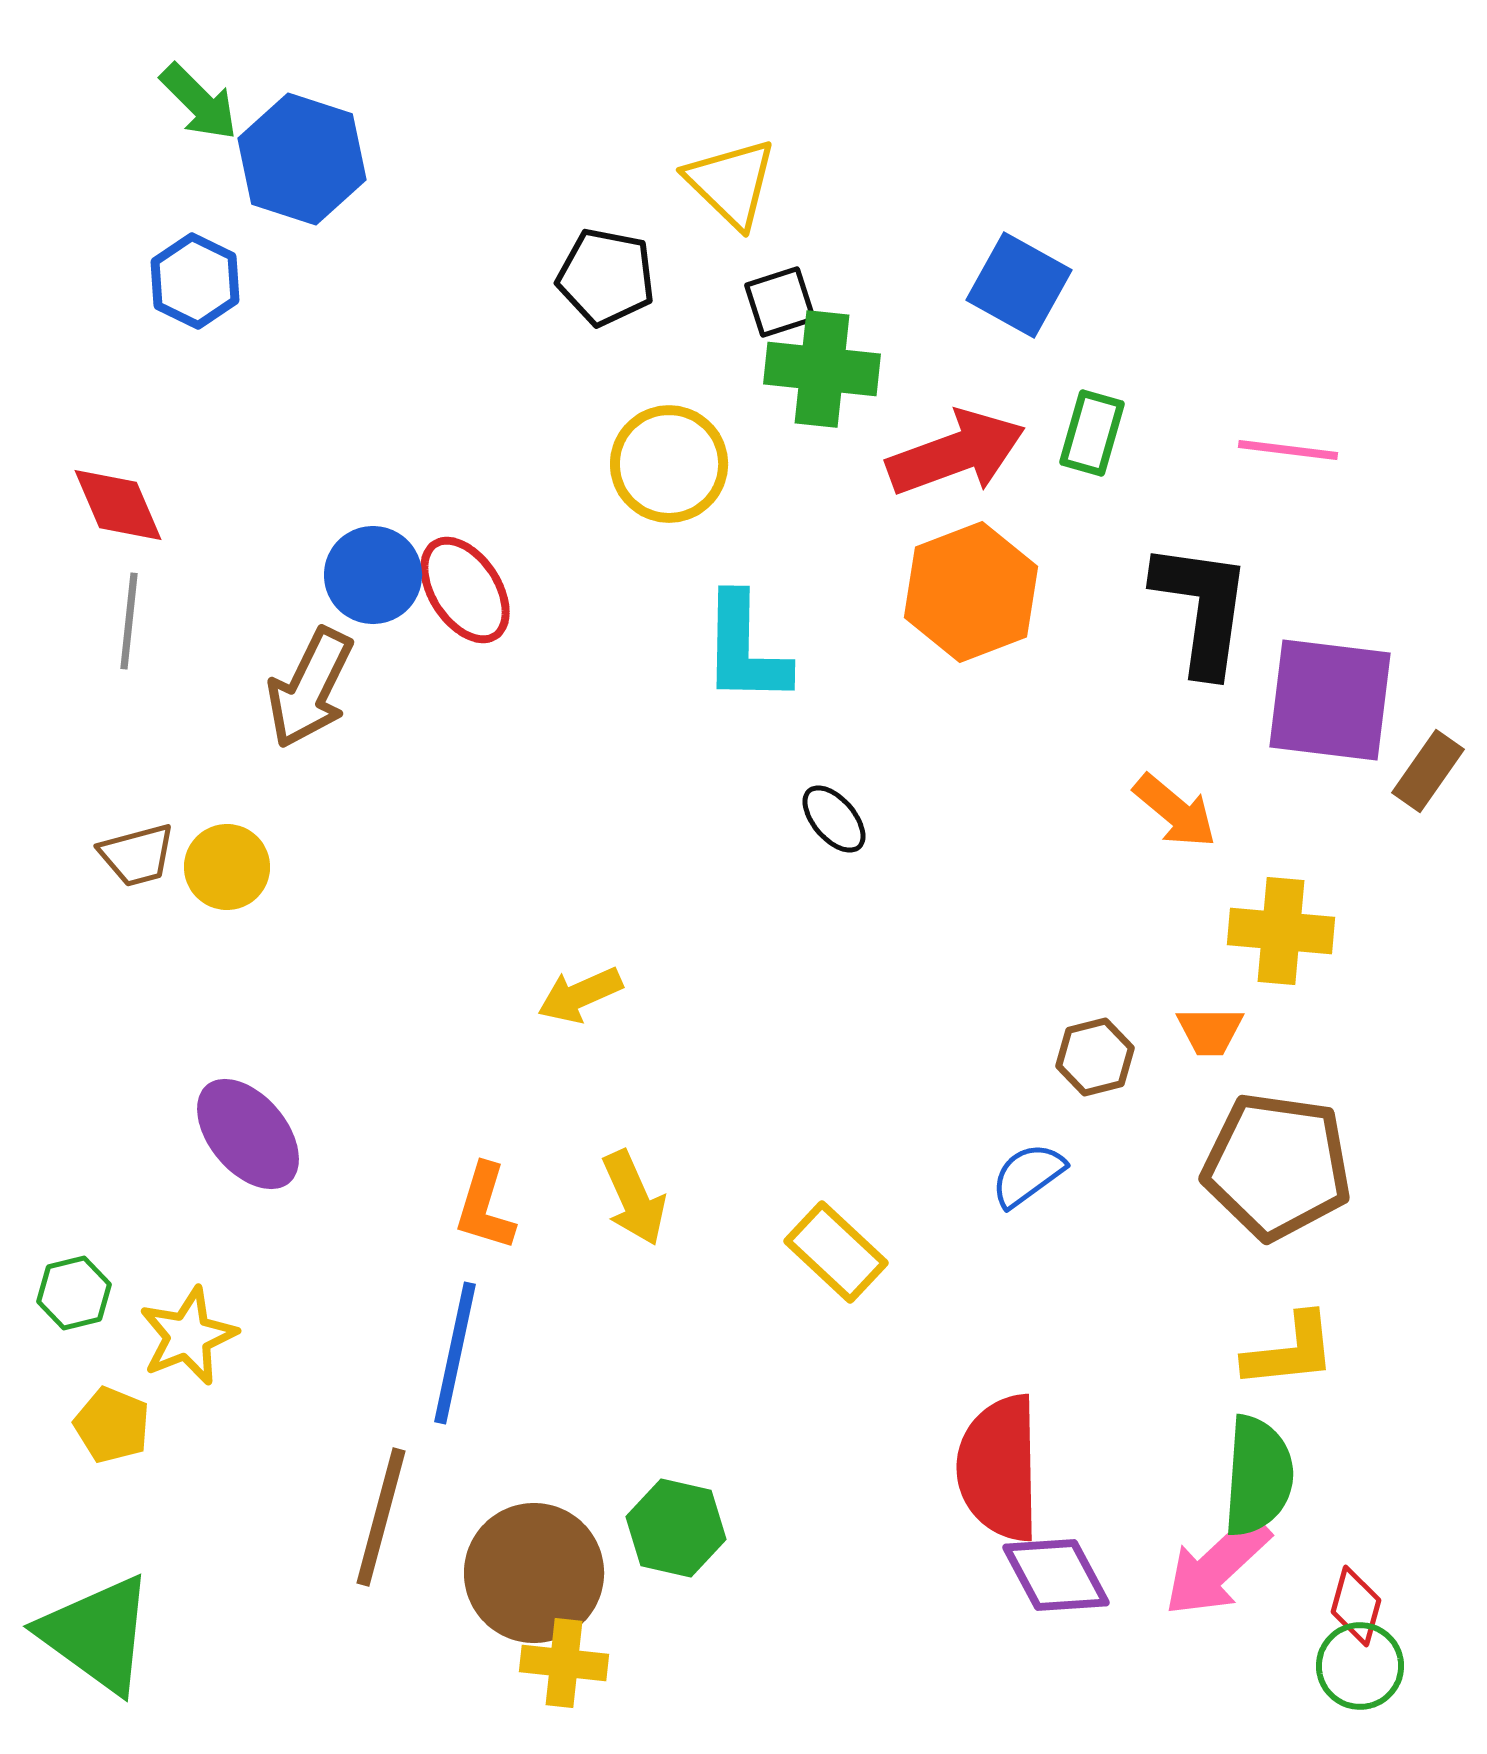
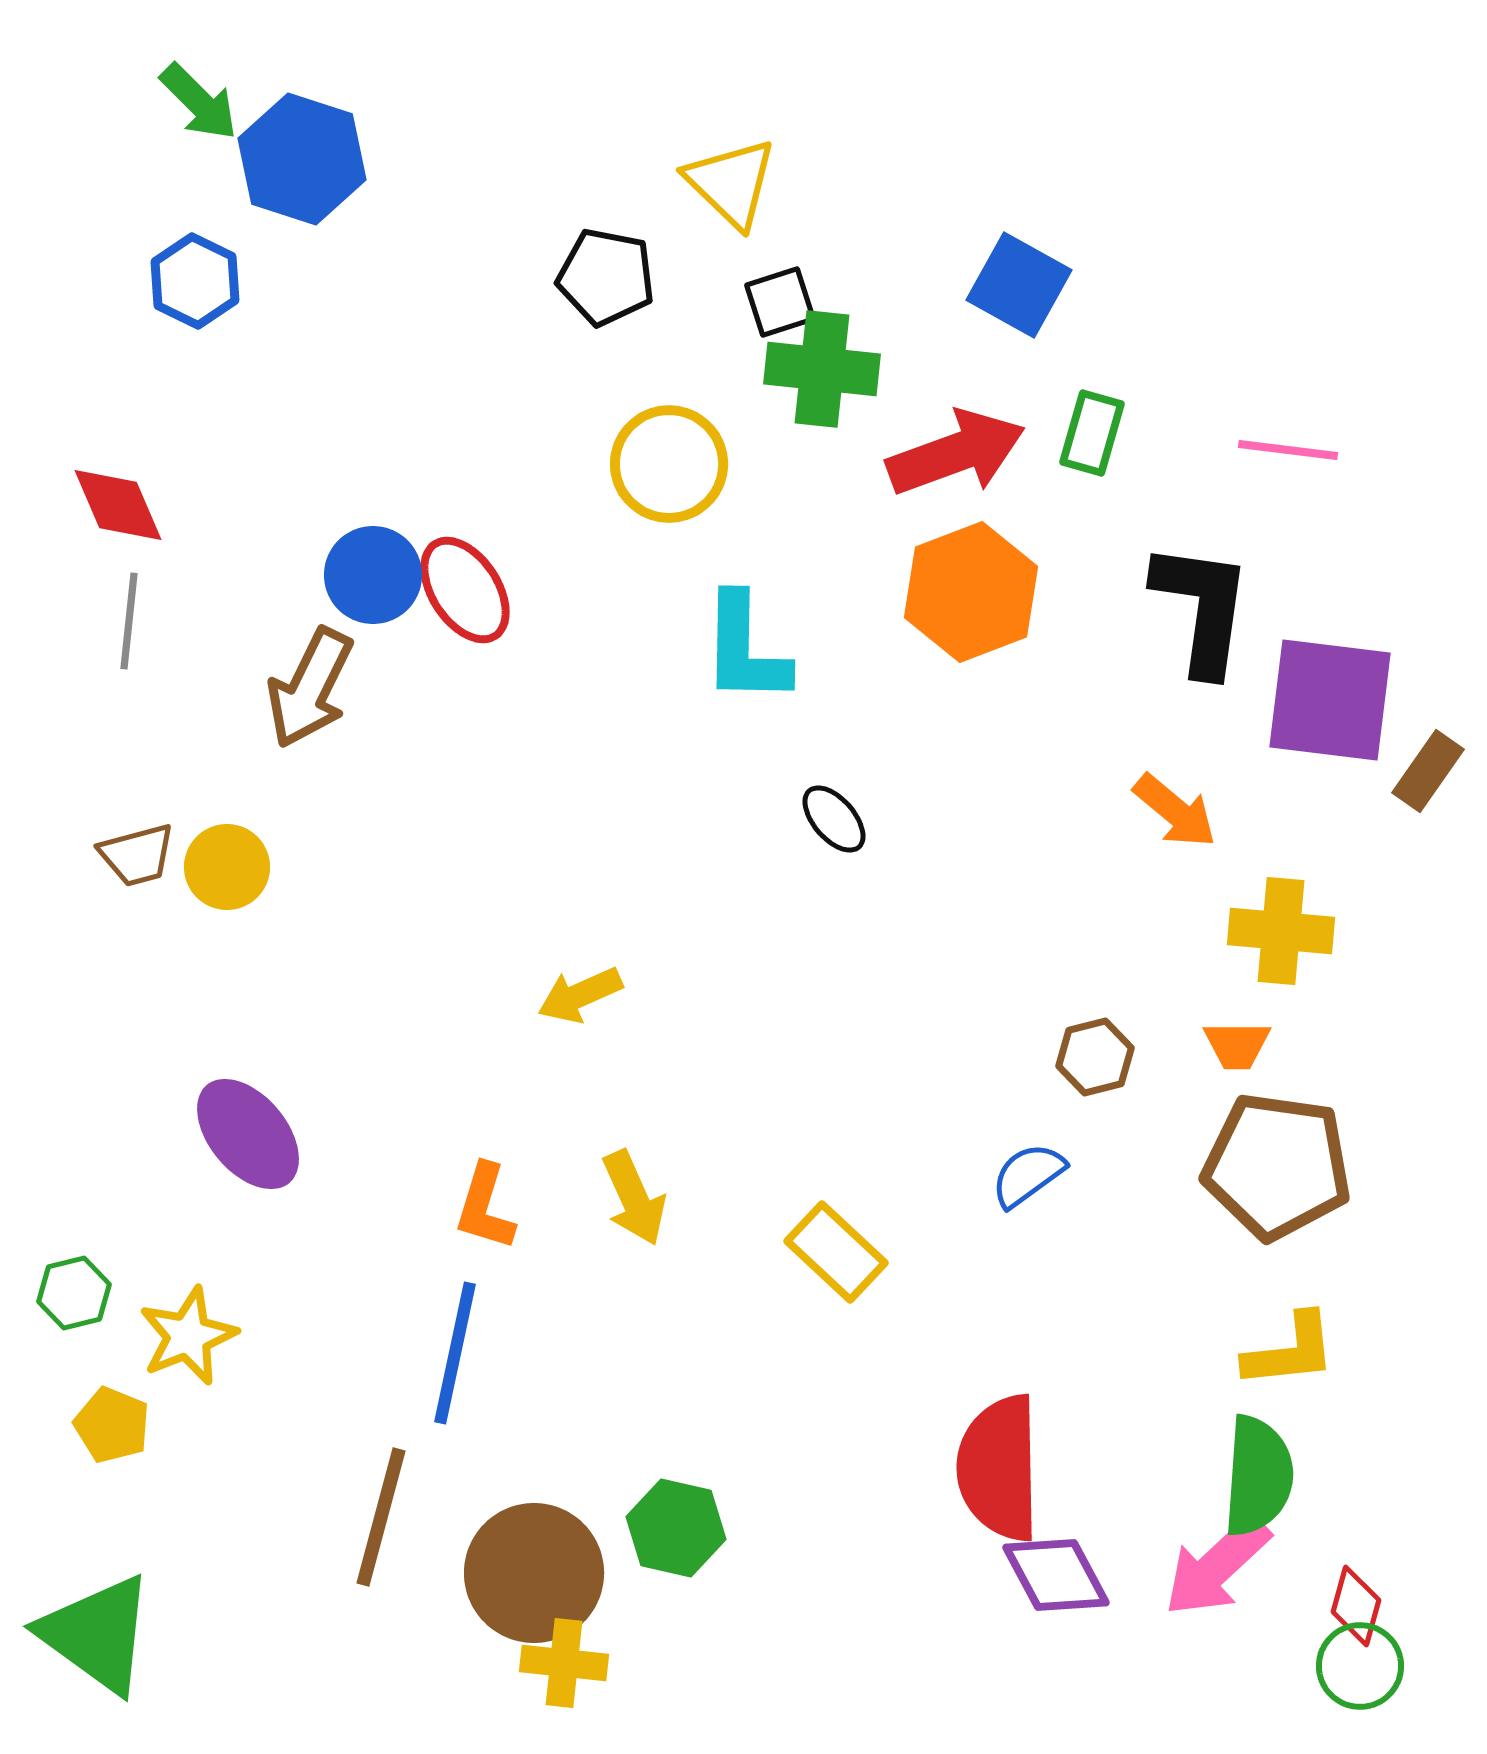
orange trapezoid at (1210, 1031): moved 27 px right, 14 px down
